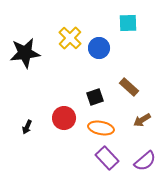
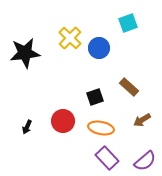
cyan square: rotated 18 degrees counterclockwise
red circle: moved 1 px left, 3 px down
